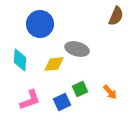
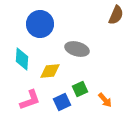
brown semicircle: moved 1 px up
cyan diamond: moved 2 px right, 1 px up
yellow diamond: moved 4 px left, 7 px down
orange arrow: moved 5 px left, 8 px down
